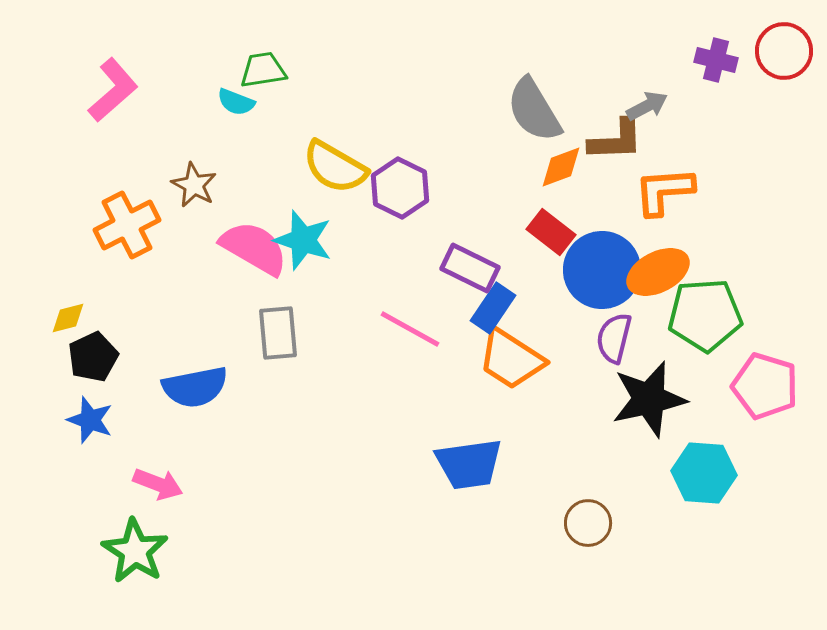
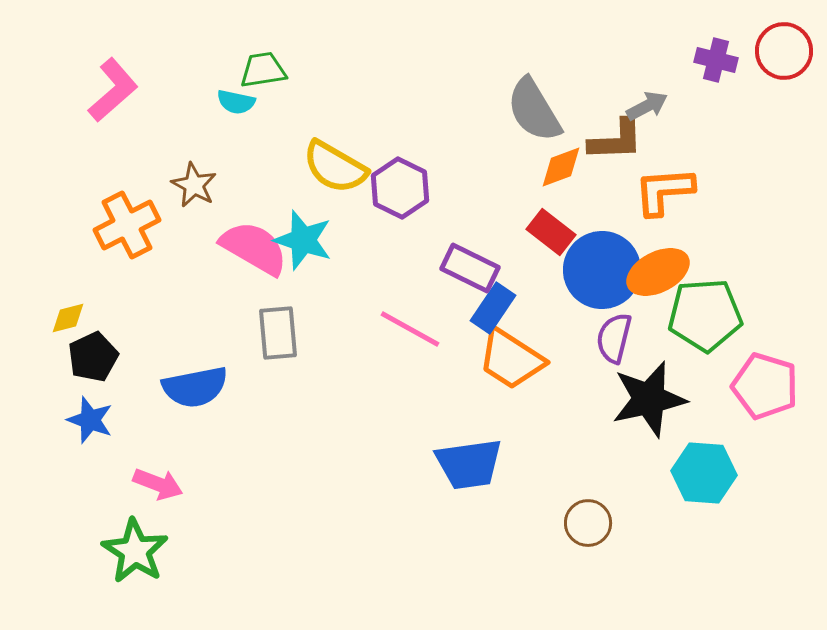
cyan semicircle: rotated 9 degrees counterclockwise
